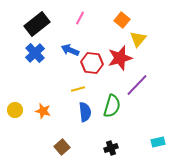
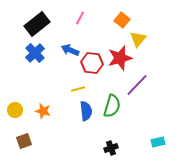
blue semicircle: moved 1 px right, 1 px up
brown square: moved 38 px left, 6 px up; rotated 21 degrees clockwise
